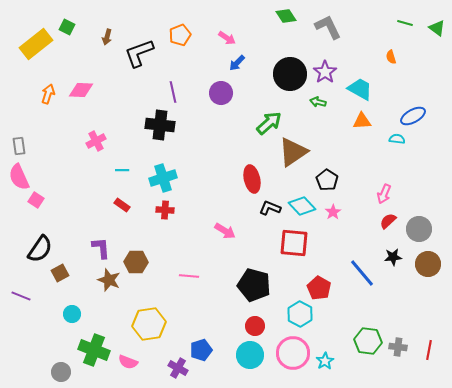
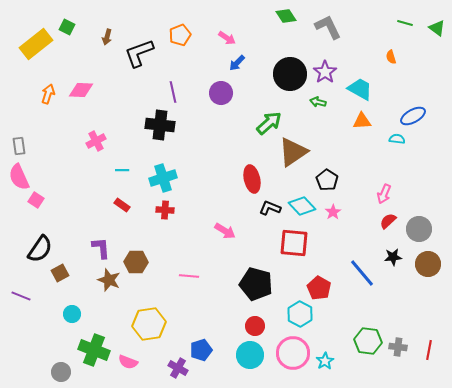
black pentagon at (254, 285): moved 2 px right, 1 px up
